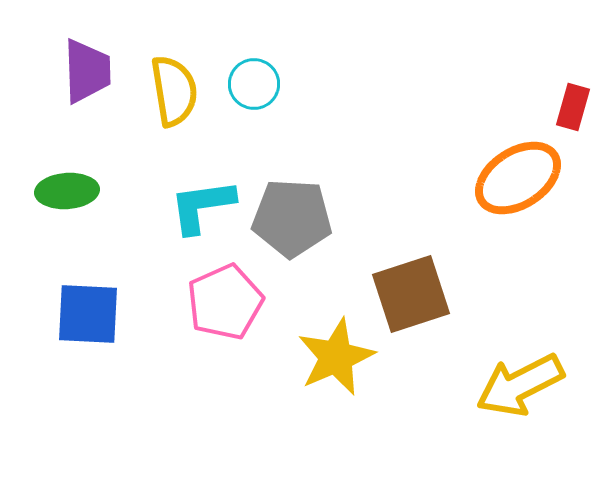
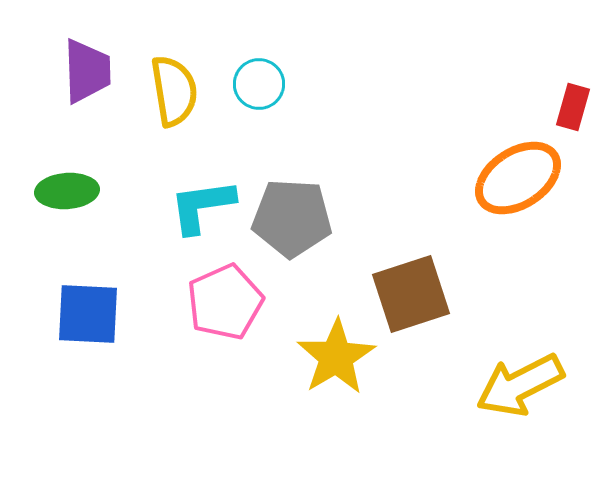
cyan circle: moved 5 px right
yellow star: rotated 8 degrees counterclockwise
